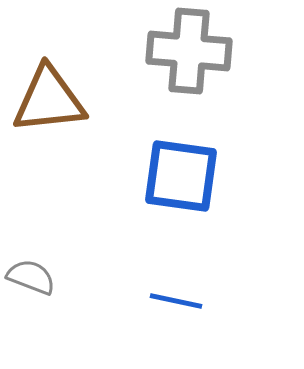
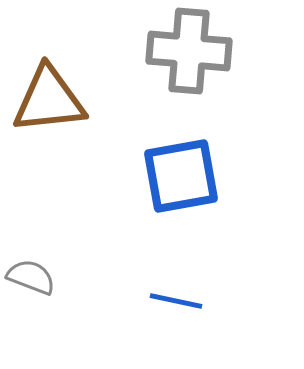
blue square: rotated 18 degrees counterclockwise
